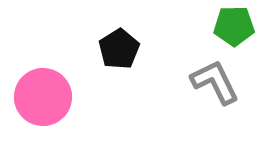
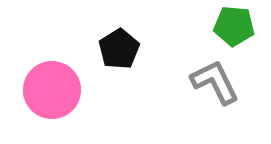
green pentagon: rotated 6 degrees clockwise
pink circle: moved 9 px right, 7 px up
